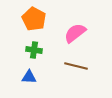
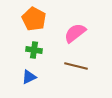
blue triangle: rotated 28 degrees counterclockwise
